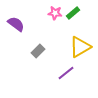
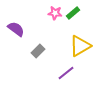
purple semicircle: moved 5 px down
yellow triangle: moved 1 px up
